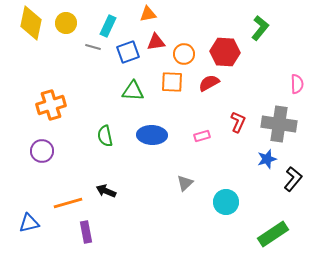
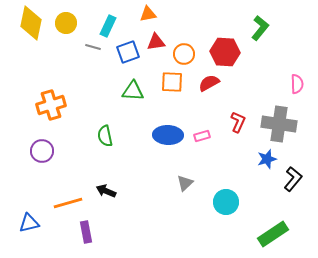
blue ellipse: moved 16 px right
